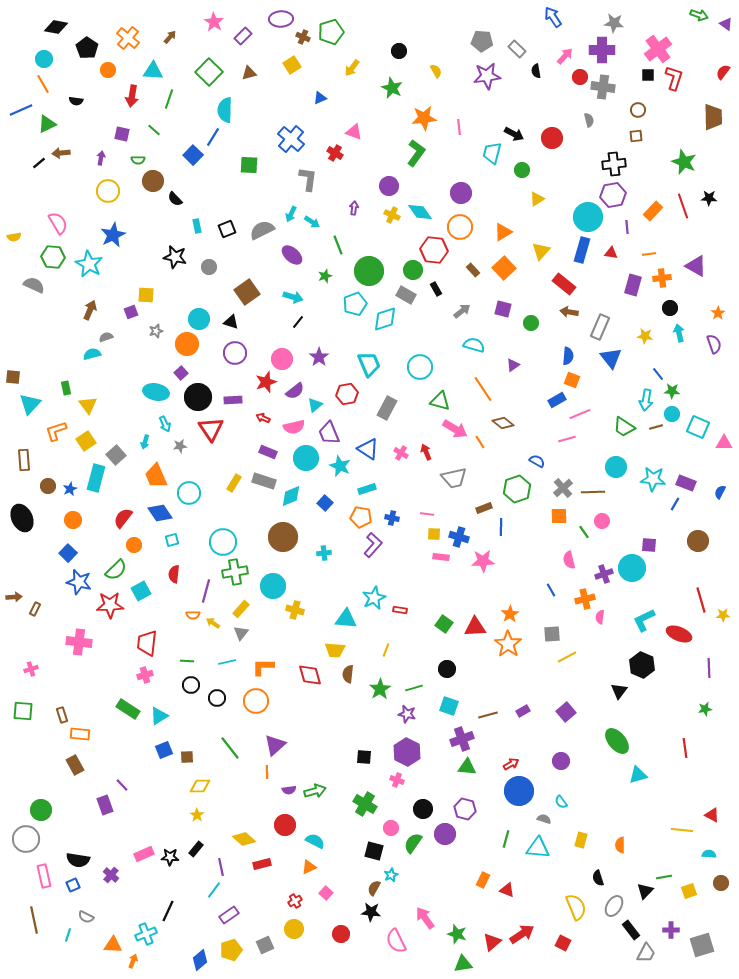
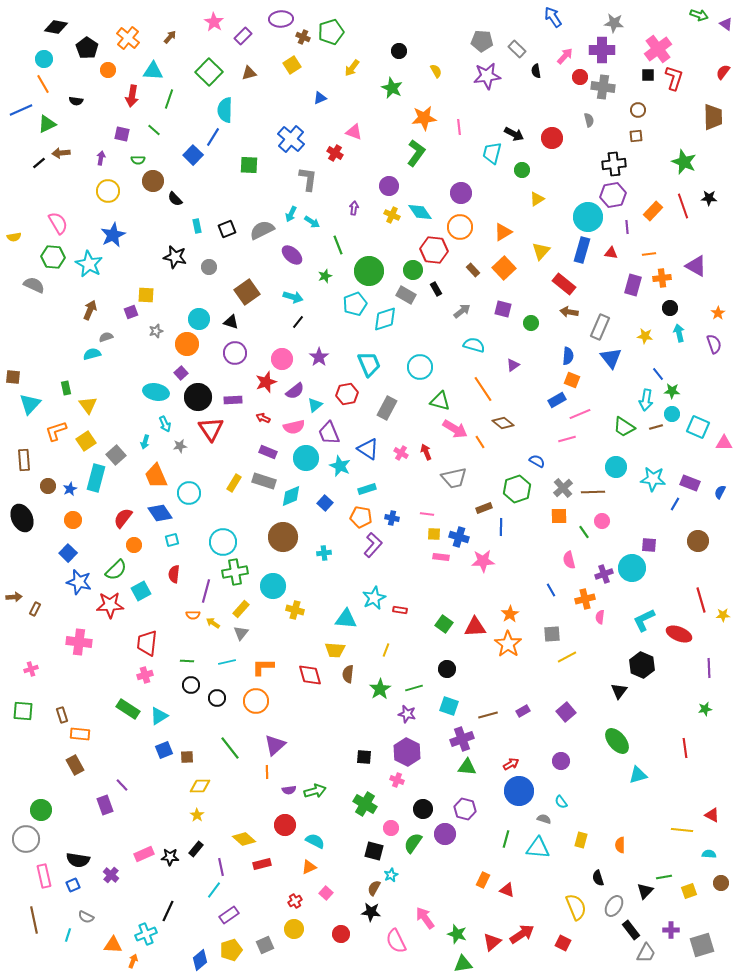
purple rectangle at (686, 483): moved 4 px right
